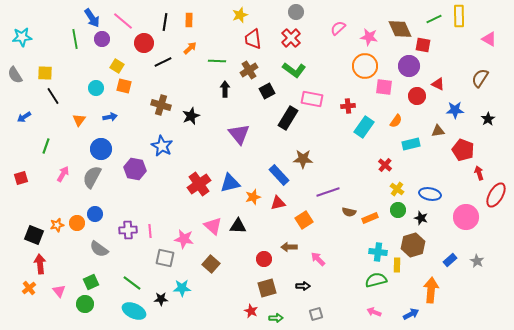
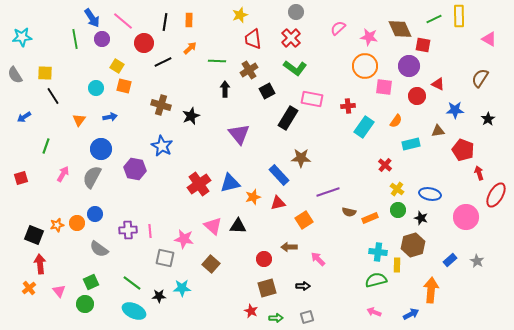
green L-shape at (294, 70): moved 1 px right, 2 px up
brown star at (303, 159): moved 2 px left, 1 px up
black star at (161, 299): moved 2 px left, 3 px up
gray square at (316, 314): moved 9 px left, 3 px down
